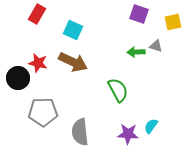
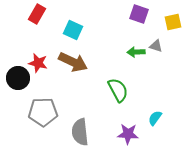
cyan semicircle: moved 4 px right, 8 px up
